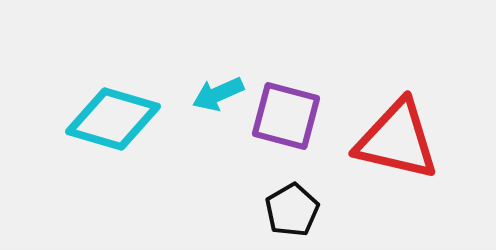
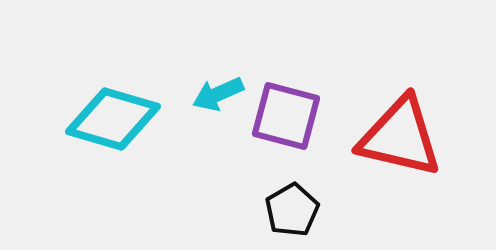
red triangle: moved 3 px right, 3 px up
